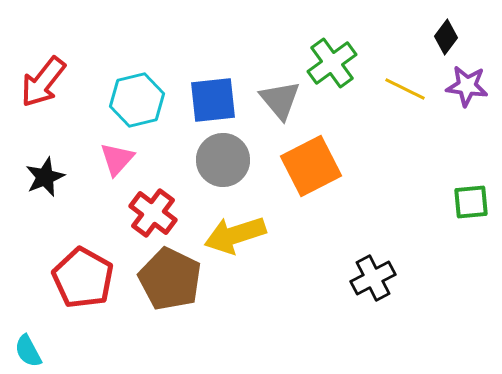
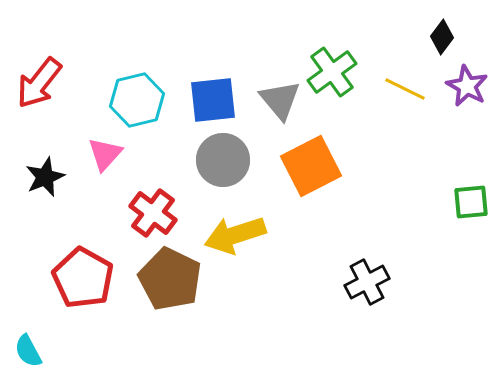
black diamond: moved 4 px left
green cross: moved 9 px down
red arrow: moved 4 px left, 1 px down
purple star: rotated 21 degrees clockwise
pink triangle: moved 12 px left, 5 px up
black cross: moved 6 px left, 4 px down
